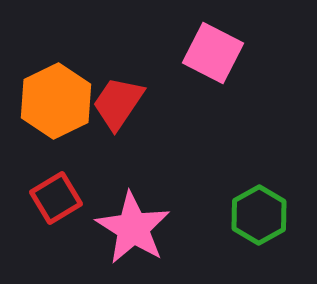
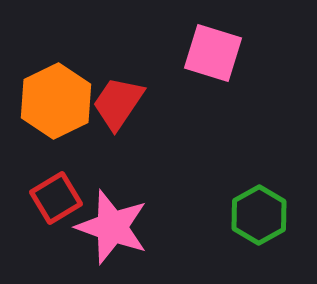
pink square: rotated 10 degrees counterclockwise
pink star: moved 21 px left, 1 px up; rotated 12 degrees counterclockwise
